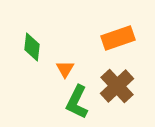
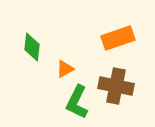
orange triangle: rotated 30 degrees clockwise
brown cross: moved 1 px left; rotated 36 degrees counterclockwise
